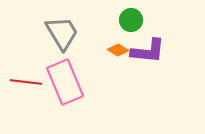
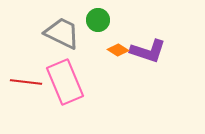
green circle: moved 33 px left
gray trapezoid: rotated 33 degrees counterclockwise
purple L-shape: rotated 12 degrees clockwise
